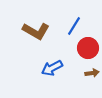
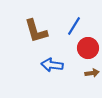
brown L-shape: rotated 44 degrees clockwise
blue arrow: moved 3 px up; rotated 35 degrees clockwise
